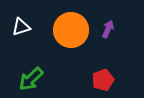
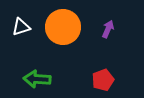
orange circle: moved 8 px left, 3 px up
green arrow: moved 6 px right; rotated 48 degrees clockwise
